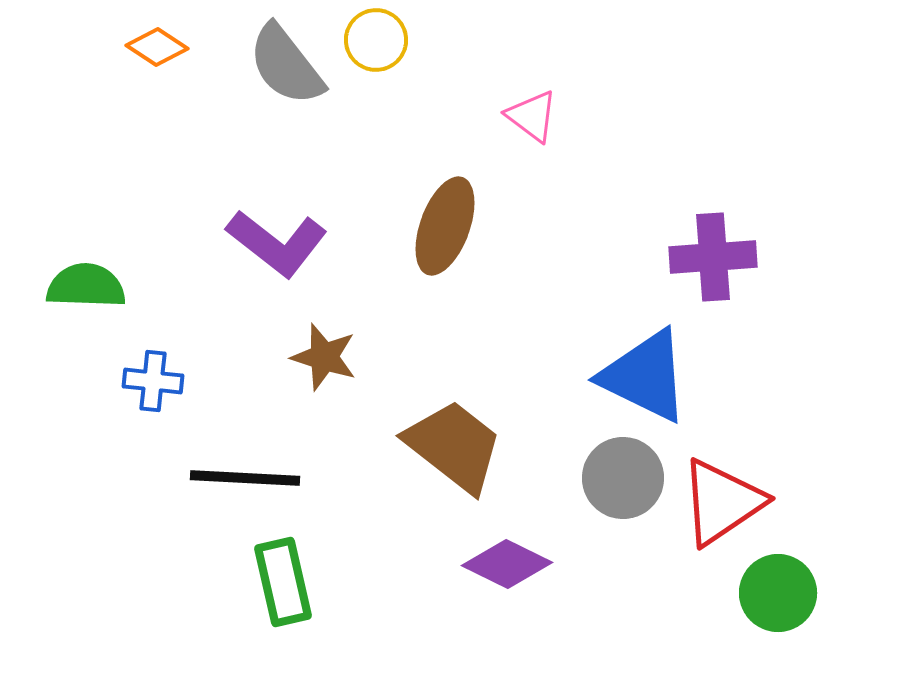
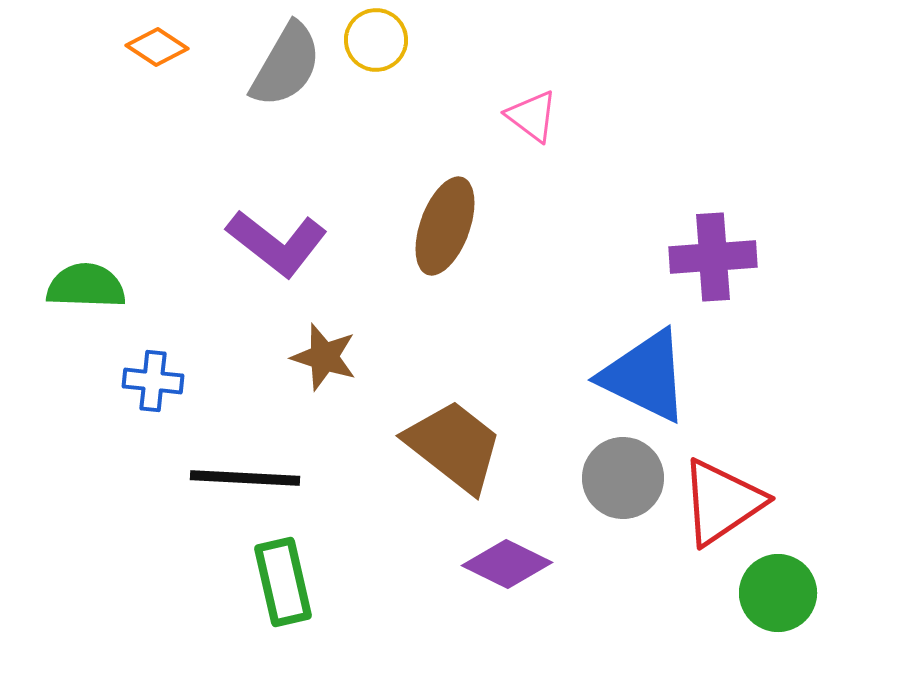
gray semicircle: rotated 112 degrees counterclockwise
